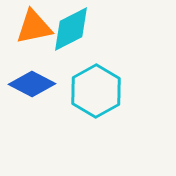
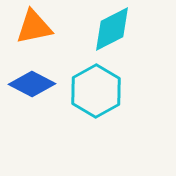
cyan diamond: moved 41 px right
